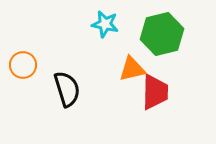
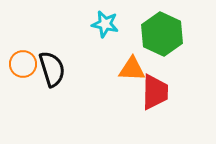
green hexagon: rotated 21 degrees counterclockwise
orange circle: moved 1 px up
orange triangle: rotated 16 degrees clockwise
black semicircle: moved 15 px left, 20 px up
